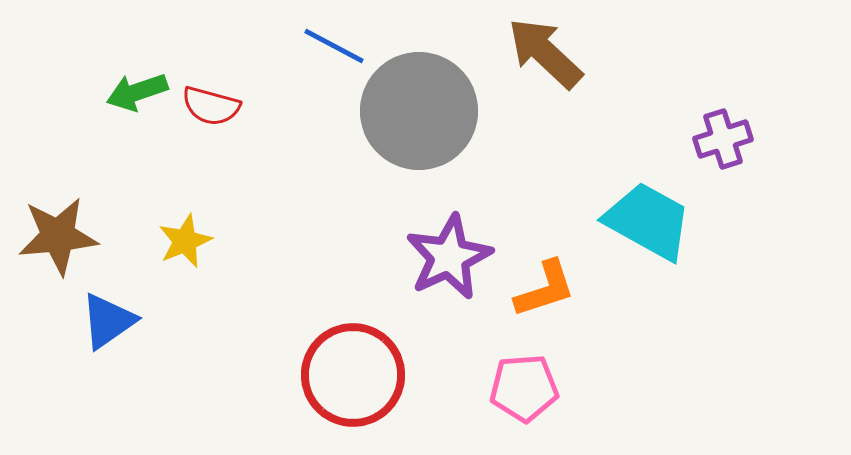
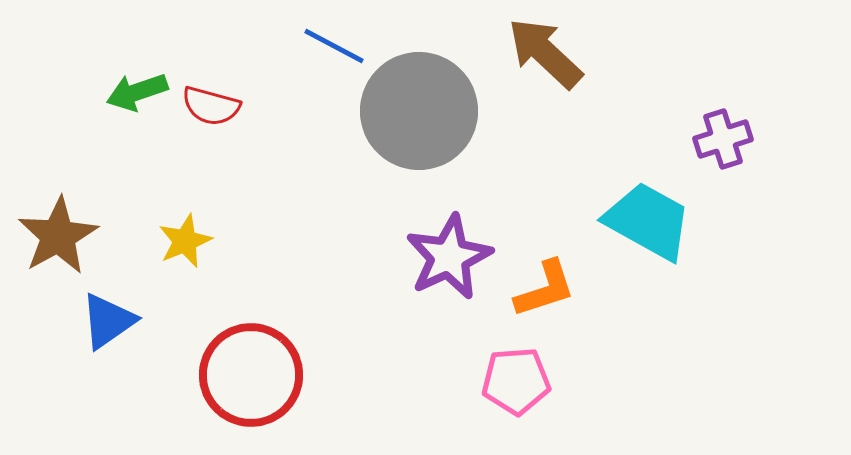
brown star: rotated 24 degrees counterclockwise
red circle: moved 102 px left
pink pentagon: moved 8 px left, 7 px up
